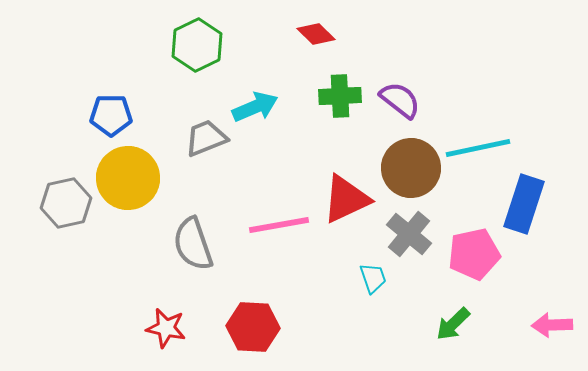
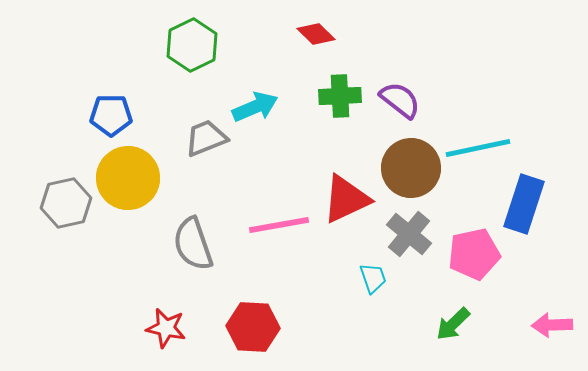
green hexagon: moved 5 px left
